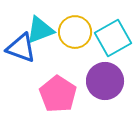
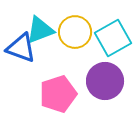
pink pentagon: rotated 21 degrees clockwise
